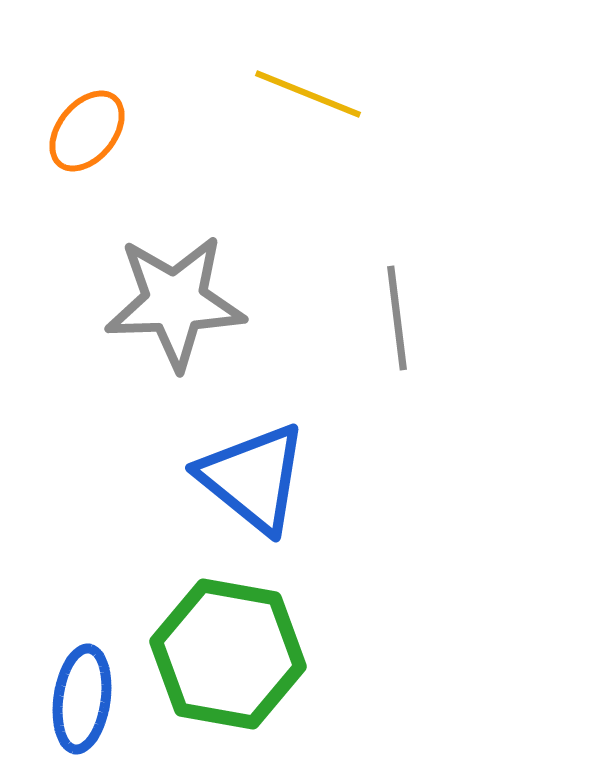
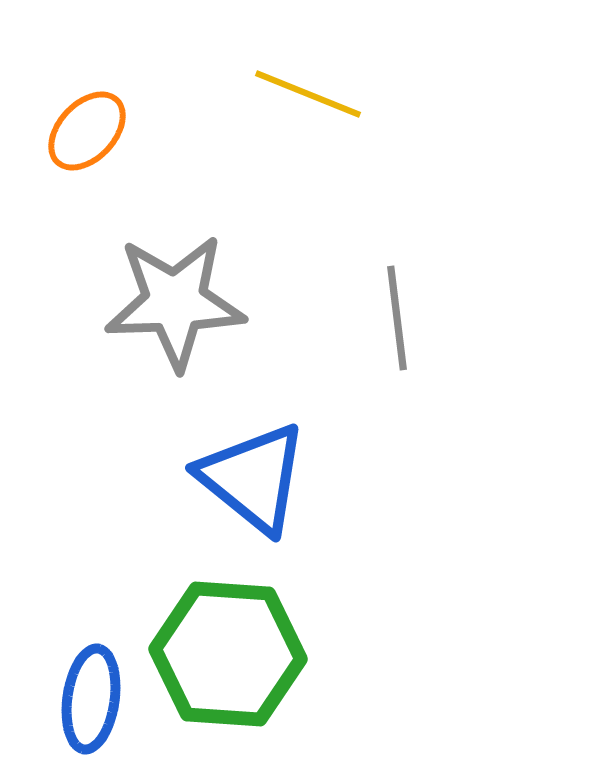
orange ellipse: rotated 4 degrees clockwise
green hexagon: rotated 6 degrees counterclockwise
blue ellipse: moved 9 px right
